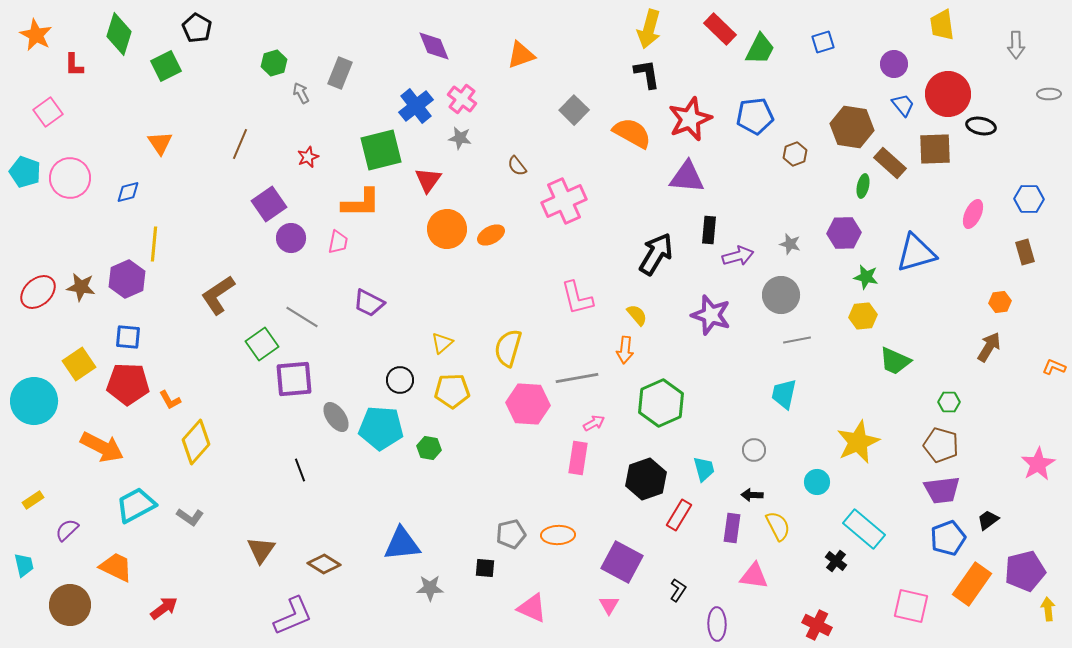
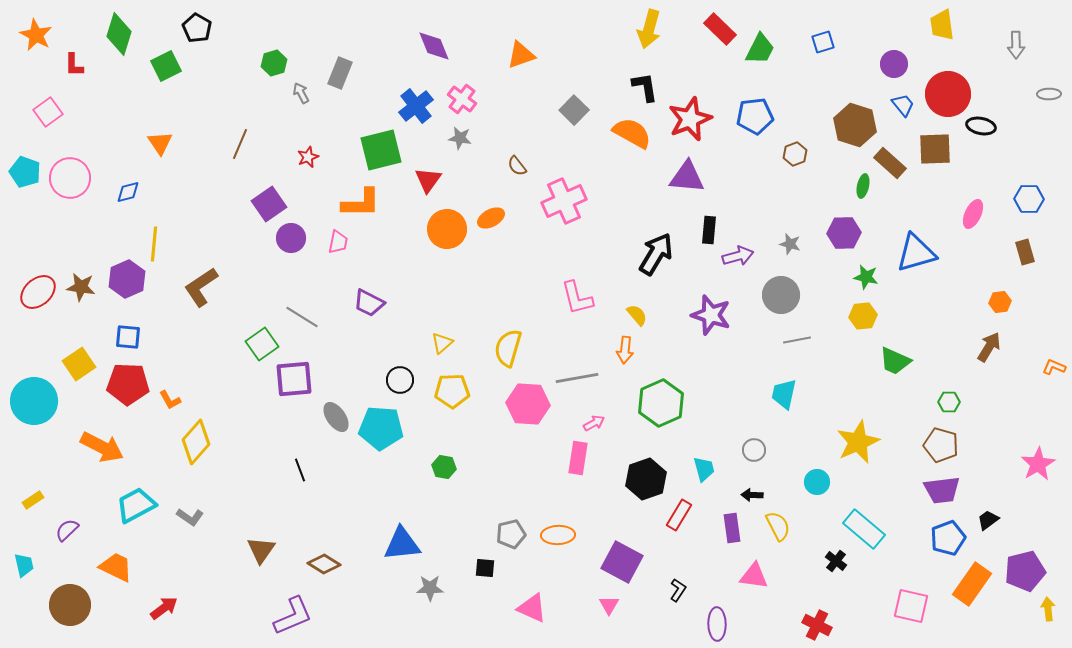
black L-shape at (647, 74): moved 2 px left, 13 px down
brown hexagon at (852, 127): moved 3 px right, 2 px up; rotated 9 degrees clockwise
orange ellipse at (491, 235): moved 17 px up
brown L-shape at (218, 295): moved 17 px left, 8 px up
green hexagon at (429, 448): moved 15 px right, 19 px down
purple rectangle at (732, 528): rotated 16 degrees counterclockwise
